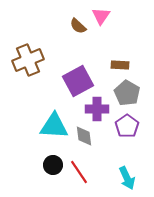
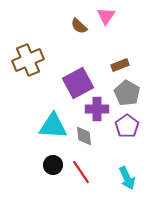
pink triangle: moved 5 px right
brown semicircle: moved 1 px right
brown rectangle: rotated 24 degrees counterclockwise
purple square: moved 2 px down
cyan triangle: moved 1 px left
red line: moved 2 px right
